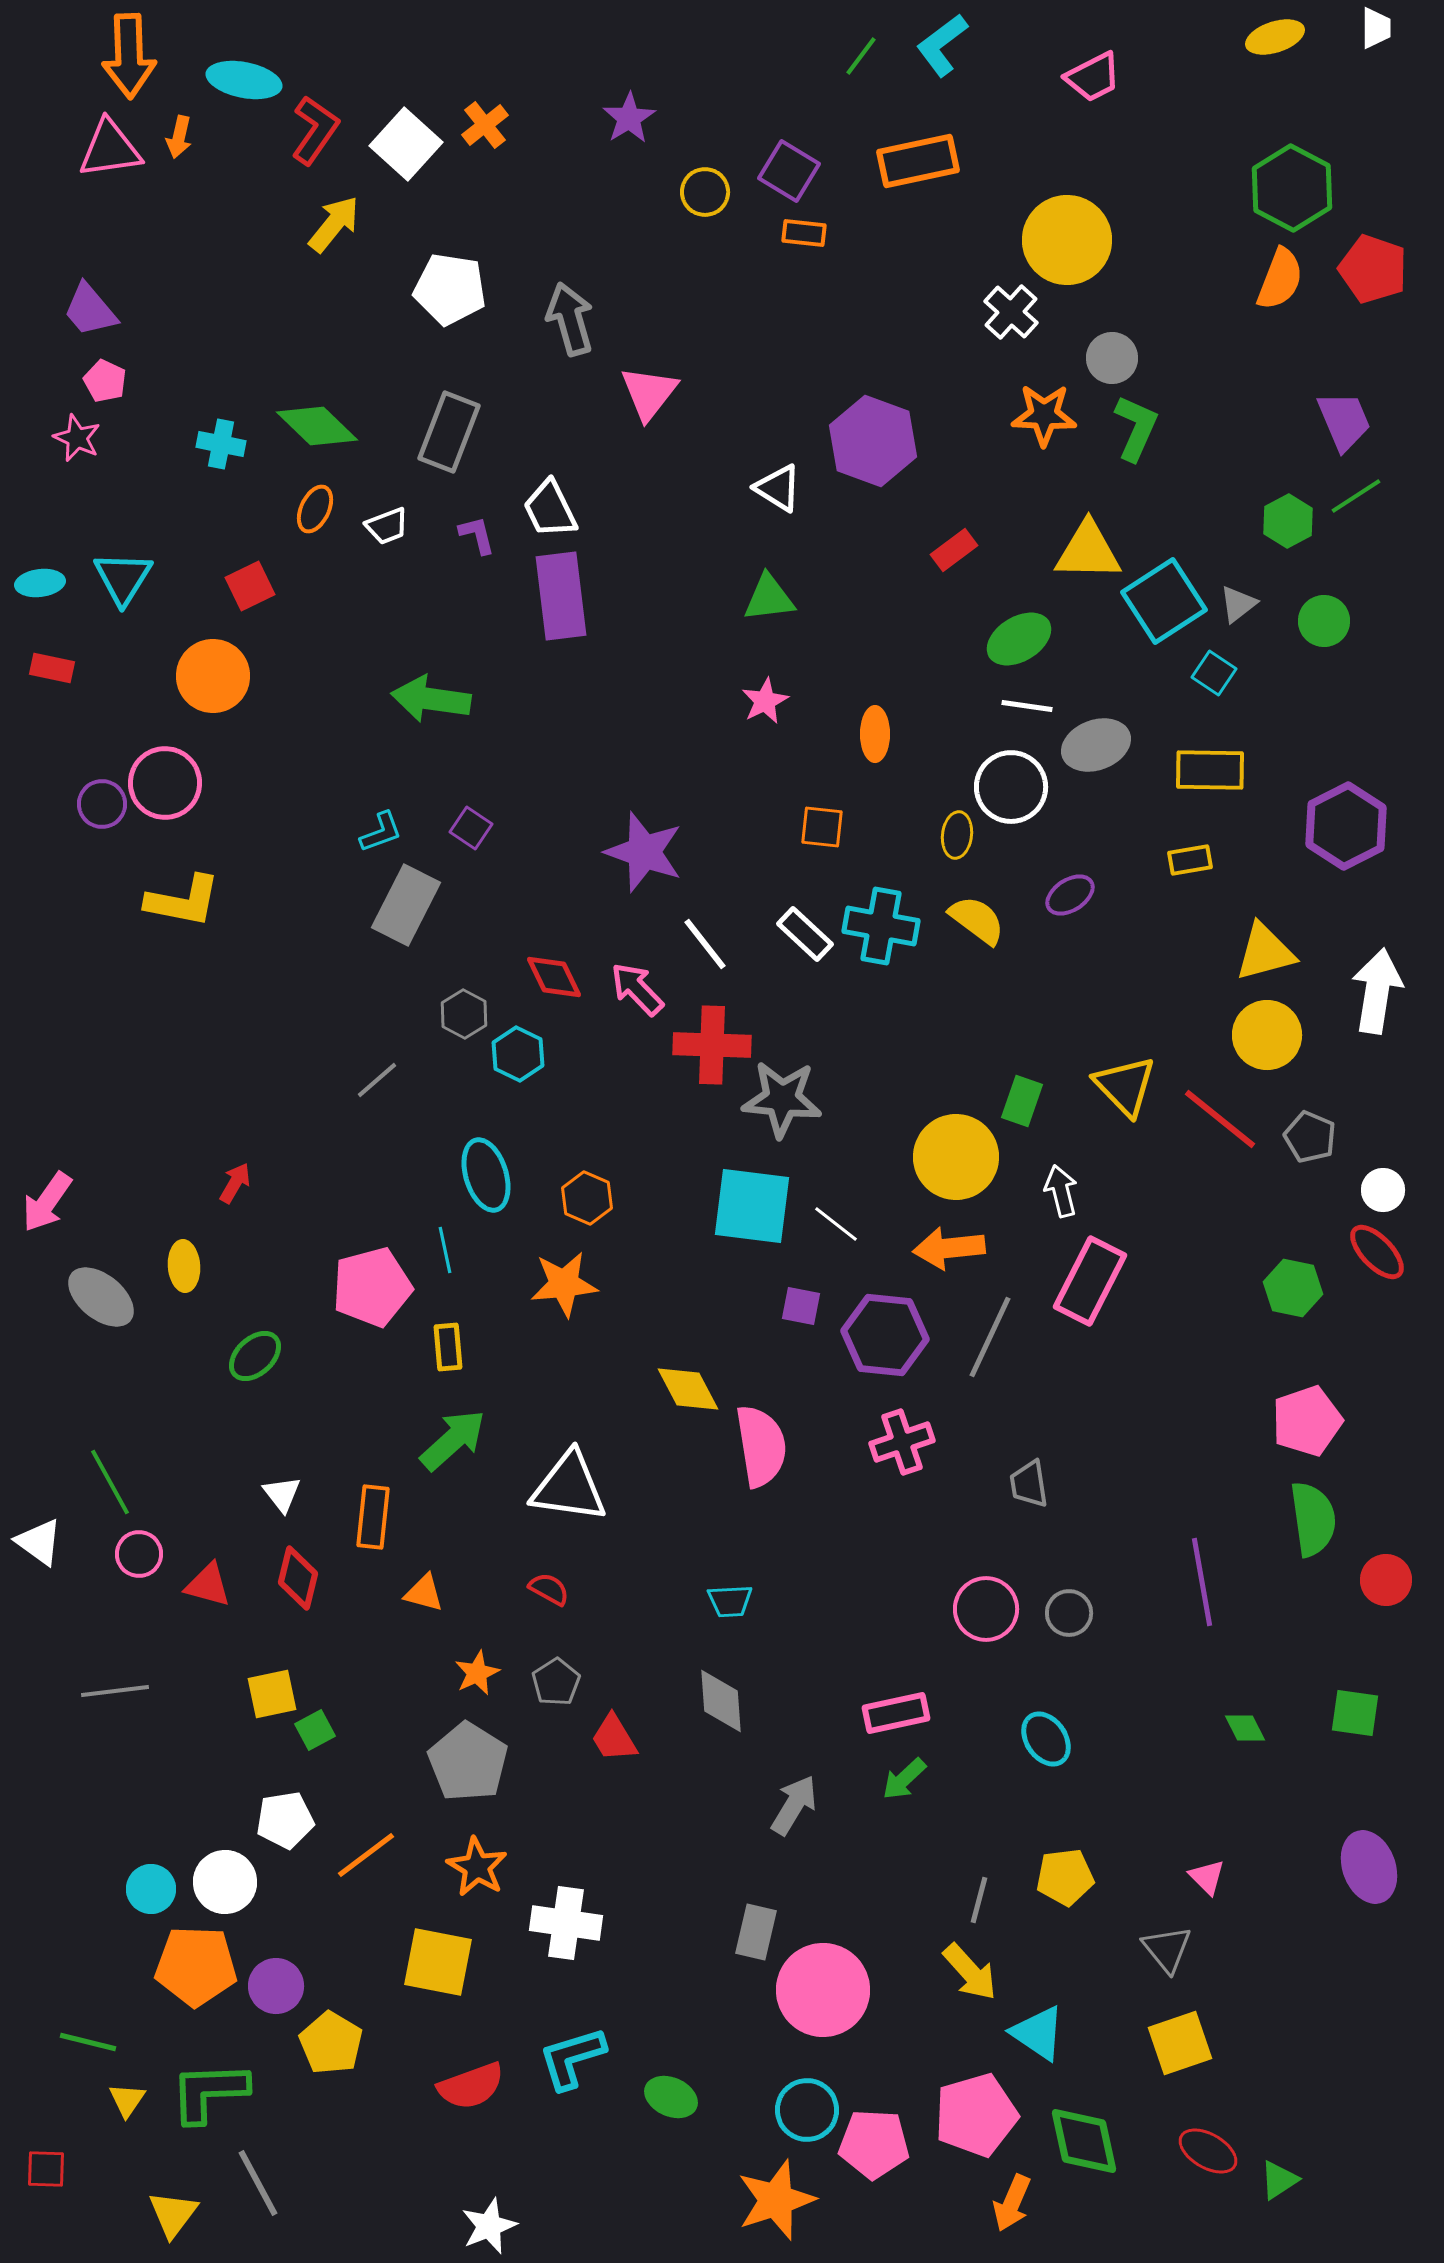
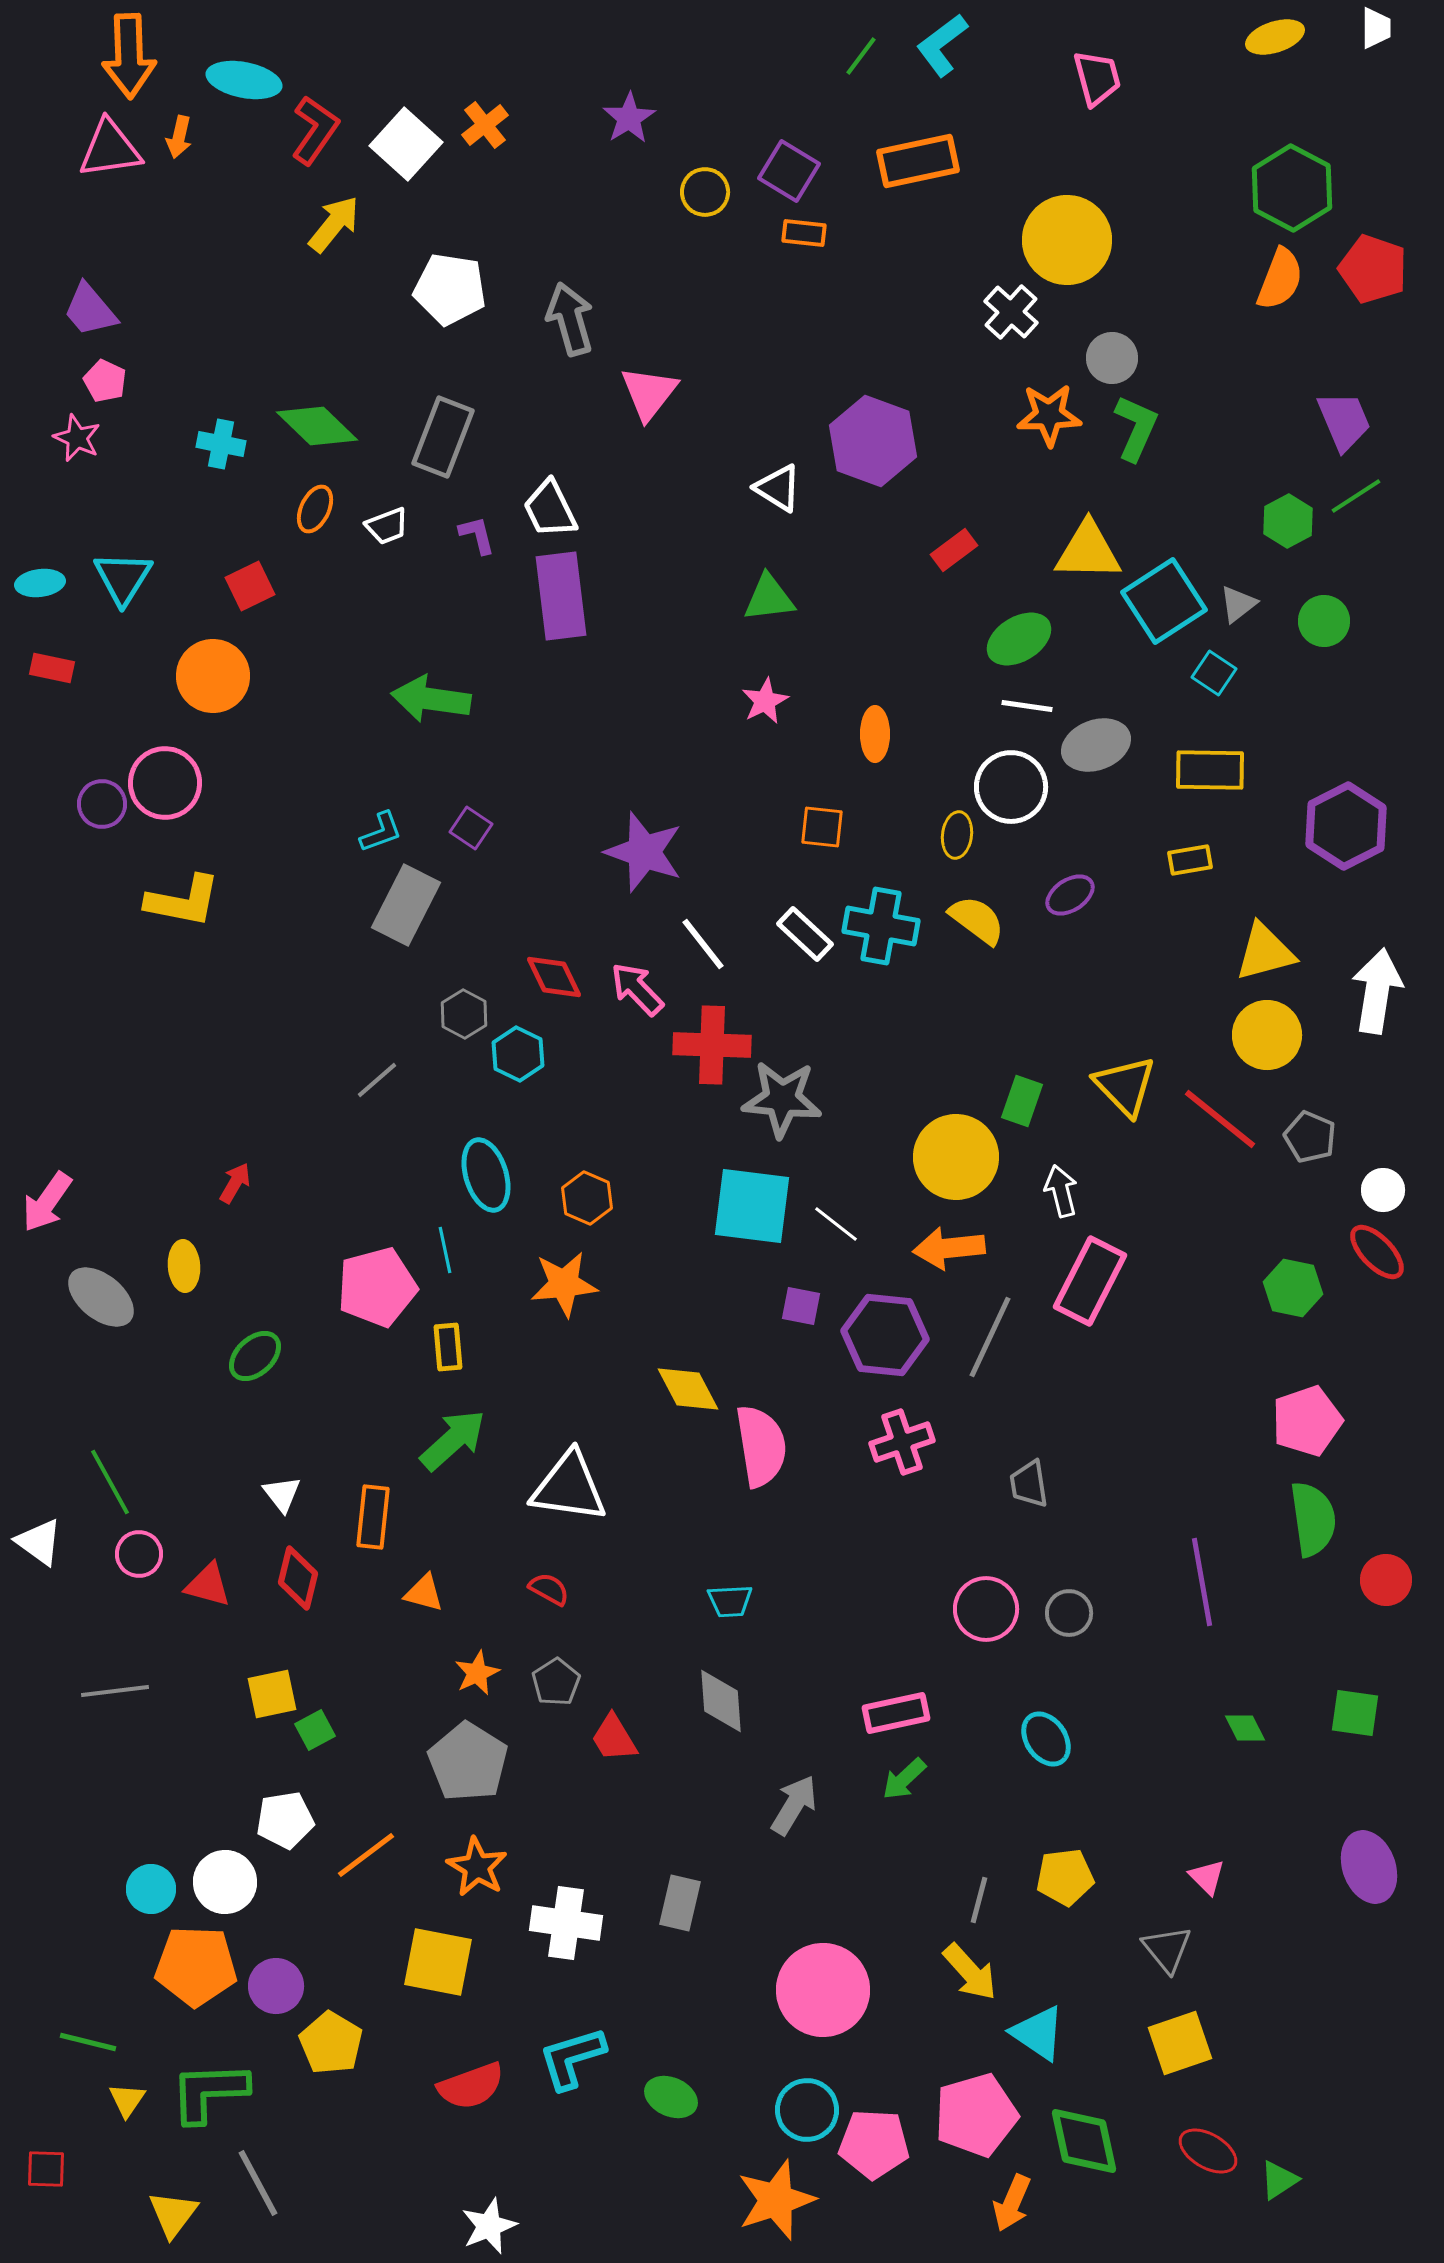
pink trapezoid at (1093, 77): moved 4 px right, 1 px down; rotated 78 degrees counterclockwise
orange star at (1044, 415): moved 5 px right; rotated 4 degrees counterclockwise
gray rectangle at (449, 432): moved 6 px left, 5 px down
white line at (705, 944): moved 2 px left
pink pentagon at (372, 1287): moved 5 px right
gray rectangle at (756, 1932): moved 76 px left, 29 px up
